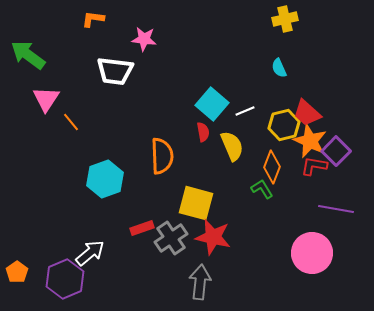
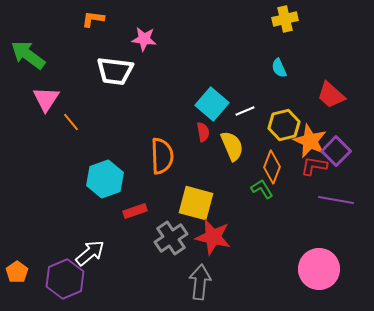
red trapezoid: moved 24 px right, 18 px up
purple line: moved 9 px up
red rectangle: moved 7 px left, 17 px up
pink circle: moved 7 px right, 16 px down
